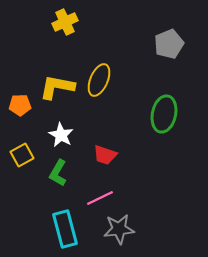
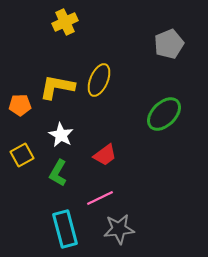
green ellipse: rotated 33 degrees clockwise
red trapezoid: rotated 55 degrees counterclockwise
